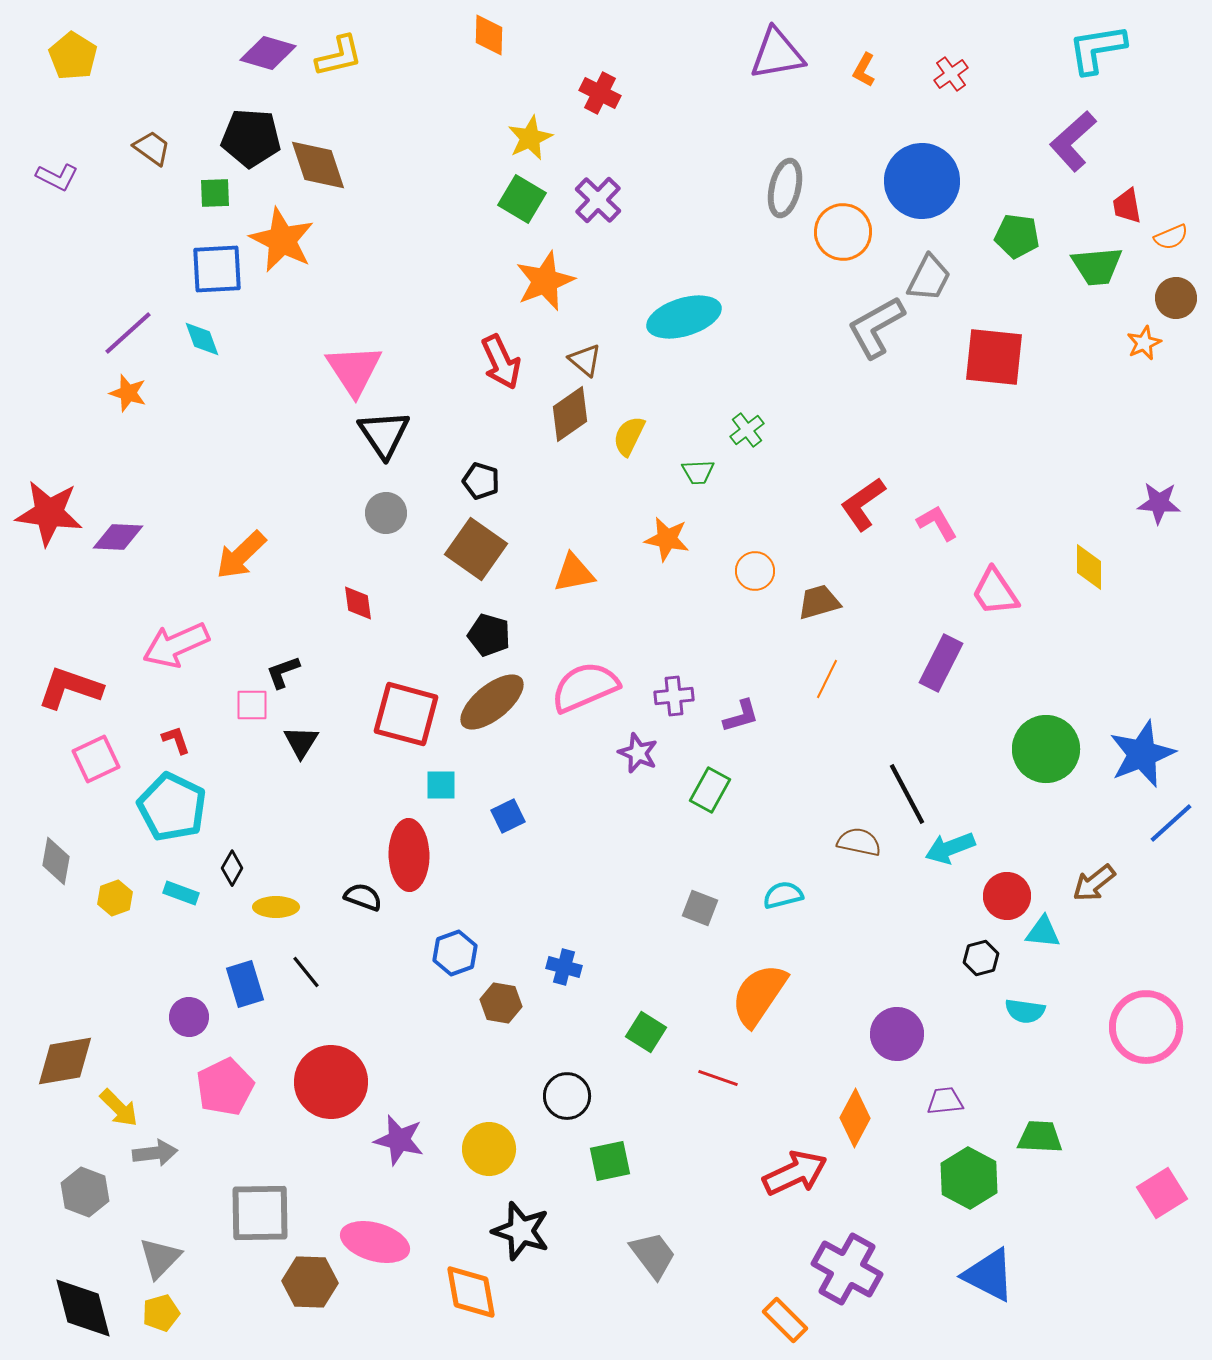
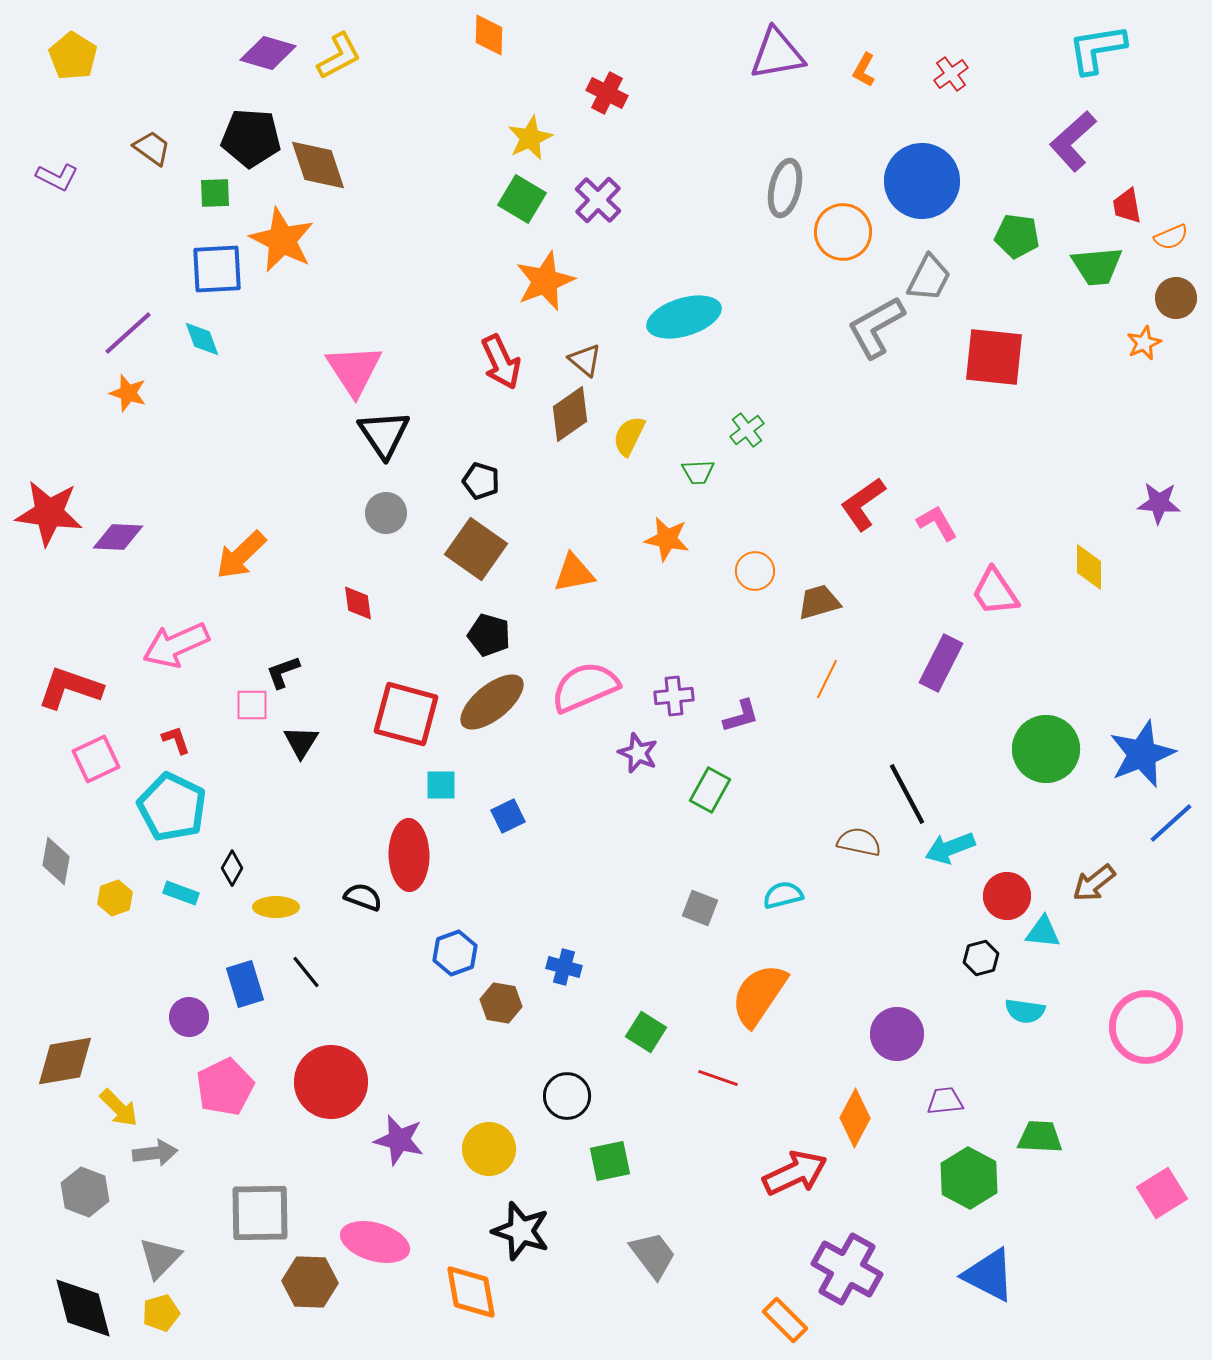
yellow L-shape at (339, 56): rotated 15 degrees counterclockwise
red cross at (600, 93): moved 7 px right
